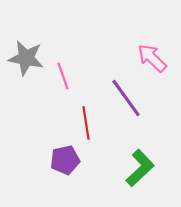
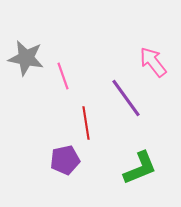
pink arrow: moved 1 px right, 4 px down; rotated 8 degrees clockwise
green L-shape: rotated 21 degrees clockwise
